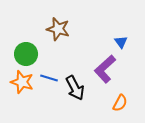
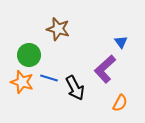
green circle: moved 3 px right, 1 px down
